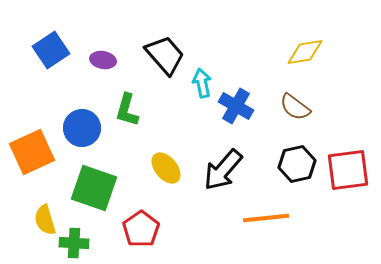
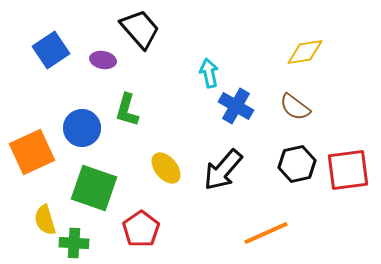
black trapezoid: moved 25 px left, 26 px up
cyan arrow: moved 7 px right, 10 px up
orange line: moved 15 px down; rotated 18 degrees counterclockwise
